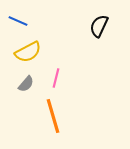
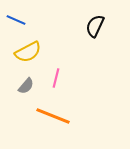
blue line: moved 2 px left, 1 px up
black semicircle: moved 4 px left
gray semicircle: moved 2 px down
orange line: rotated 52 degrees counterclockwise
